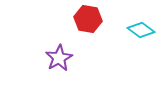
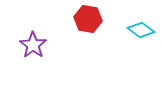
purple star: moved 26 px left, 13 px up; rotated 8 degrees counterclockwise
